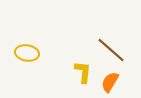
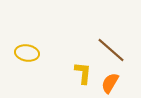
yellow L-shape: moved 1 px down
orange semicircle: moved 1 px down
